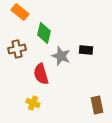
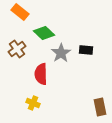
green diamond: rotated 60 degrees counterclockwise
brown cross: rotated 24 degrees counterclockwise
gray star: moved 3 px up; rotated 18 degrees clockwise
red semicircle: rotated 15 degrees clockwise
brown rectangle: moved 3 px right, 2 px down
